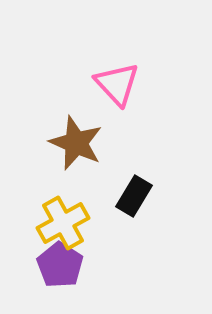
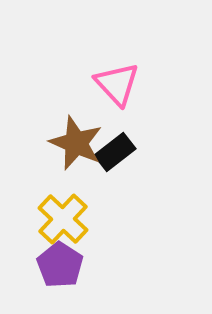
black rectangle: moved 19 px left, 44 px up; rotated 21 degrees clockwise
yellow cross: moved 4 px up; rotated 18 degrees counterclockwise
